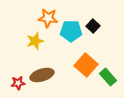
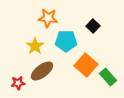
cyan pentagon: moved 5 px left, 10 px down
yellow star: moved 5 px down; rotated 18 degrees counterclockwise
brown ellipse: moved 4 px up; rotated 20 degrees counterclockwise
